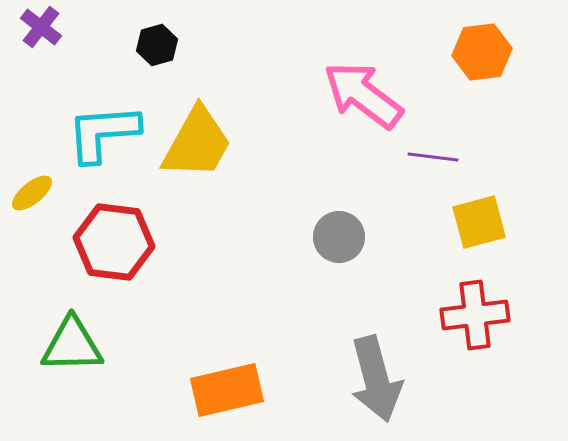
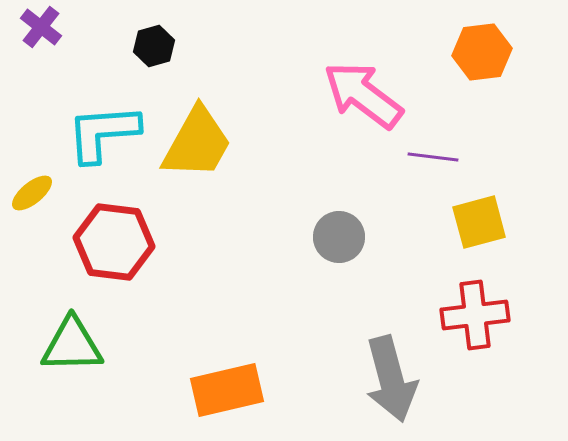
black hexagon: moved 3 px left, 1 px down
gray arrow: moved 15 px right
